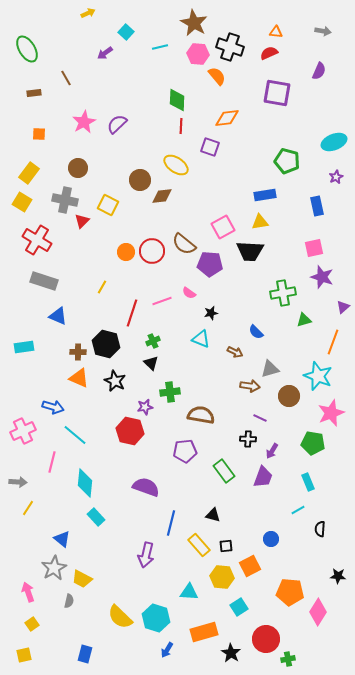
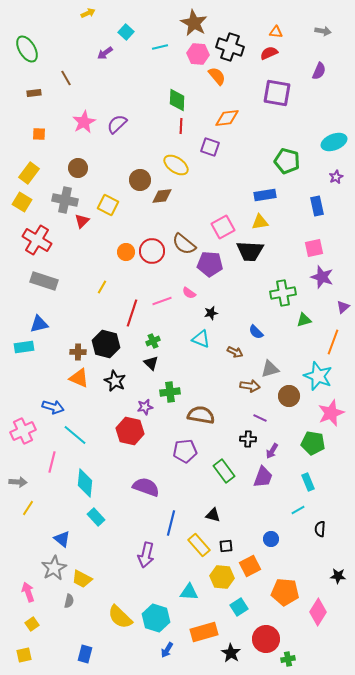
blue triangle at (58, 316): moved 19 px left, 8 px down; rotated 36 degrees counterclockwise
orange pentagon at (290, 592): moved 5 px left
